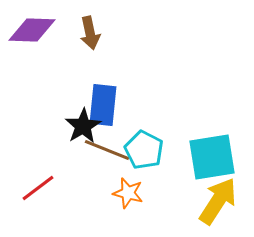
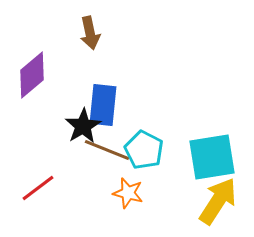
purple diamond: moved 45 px down; rotated 42 degrees counterclockwise
